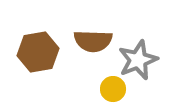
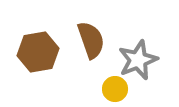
brown semicircle: moved 2 px left, 1 px up; rotated 111 degrees counterclockwise
yellow circle: moved 2 px right
